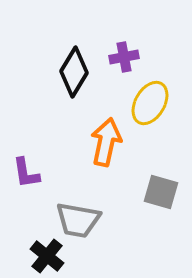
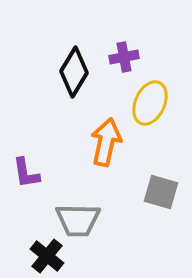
yellow ellipse: rotated 6 degrees counterclockwise
gray trapezoid: rotated 9 degrees counterclockwise
